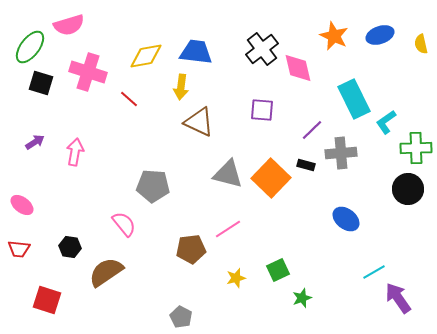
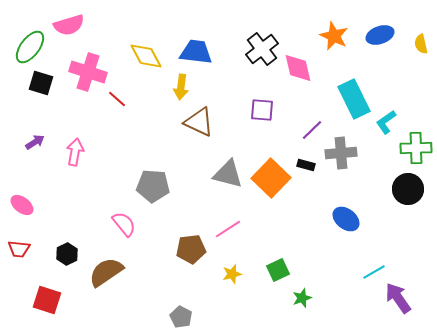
yellow diamond at (146, 56): rotated 72 degrees clockwise
red line at (129, 99): moved 12 px left
black hexagon at (70, 247): moved 3 px left, 7 px down; rotated 25 degrees clockwise
yellow star at (236, 278): moved 4 px left, 4 px up
